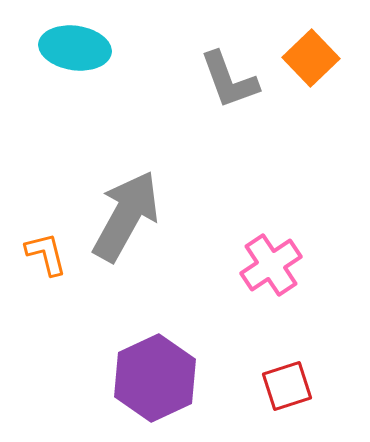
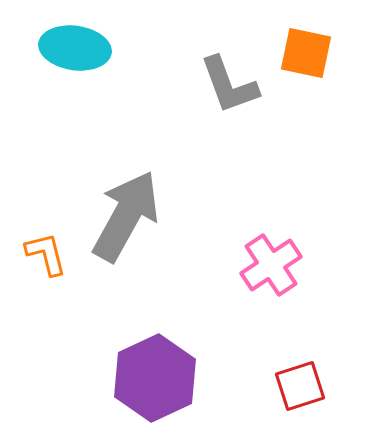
orange square: moved 5 px left, 5 px up; rotated 34 degrees counterclockwise
gray L-shape: moved 5 px down
red square: moved 13 px right
